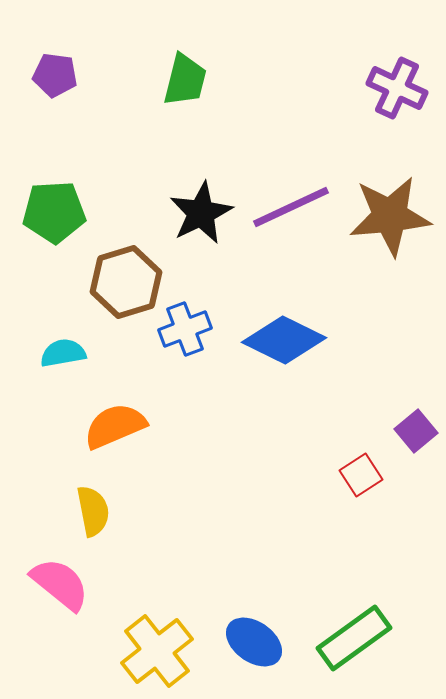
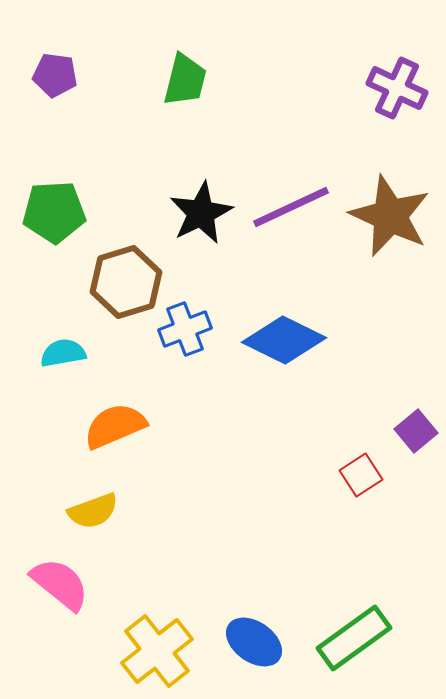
brown star: rotated 30 degrees clockwise
yellow semicircle: rotated 81 degrees clockwise
